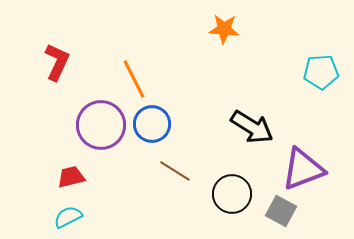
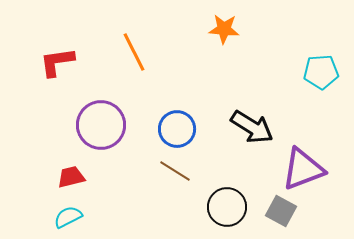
red L-shape: rotated 123 degrees counterclockwise
orange line: moved 27 px up
blue circle: moved 25 px right, 5 px down
black circle: moved 5 px left, 13 px down
